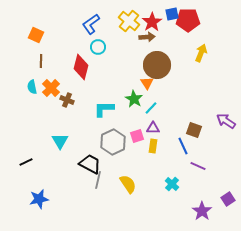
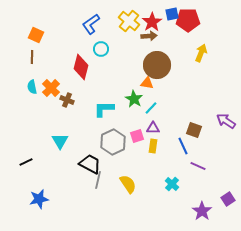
brown arrow: moved 2 px right, 1 px up
cyan circle: moved 3 px right, 2 px down
brown line: moved 9 px left, 4 px up
orange triangle: rotated 48 degrees counterclockwise
